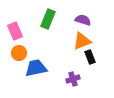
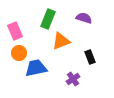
purple semicircle: moved 1 px right, 2 px up
orange triangle: moved 21 px left
purple cross: rotated 16 degrees counterclockwise
